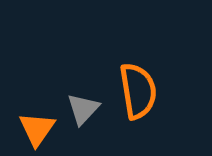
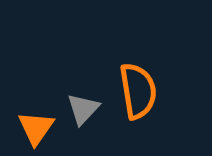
orange triangle: moved 1 px left, 1 px up
